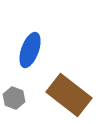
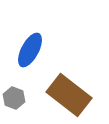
blue ellipse: rotated 8 degrees clockwise
